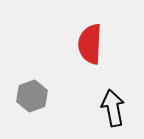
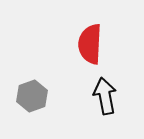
black arrow: moved 8 px left, 12 px up
